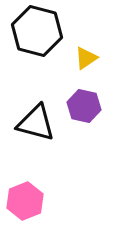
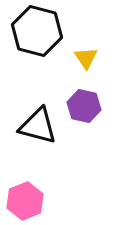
yellow triangle: rotated 30 degrees counterclockwise
black triangle: moved 2 px right, 3 px down
